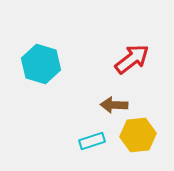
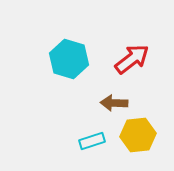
cyan hexagon: moved 28 px right, 5 px up
brown arrow: moved 2 px up
